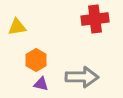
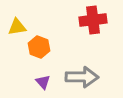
red cross: moved 2 px left, 1 px down
orange hexagon: moved 3 px right, 13 px up; rotated 10 degrees counterclockwise
purple triangle: moved 2 px right, 2 px up; rotated 35 degrees clockwise
